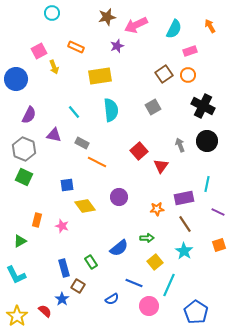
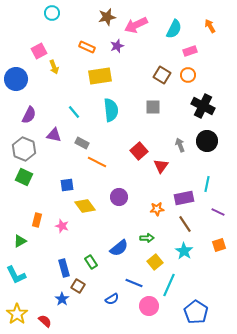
orange rectangle at (76, 47): moved 11 px right
brown square at (164, 74): moved 2 px left, 1 px down; rotated 24 degrees counterclockwise
gray square at (153, 107): rotated 28 degrees clockwise
red semicircle at (45, 311): moved 10 px down
yellow star at (17, 316): moved 2 px up
